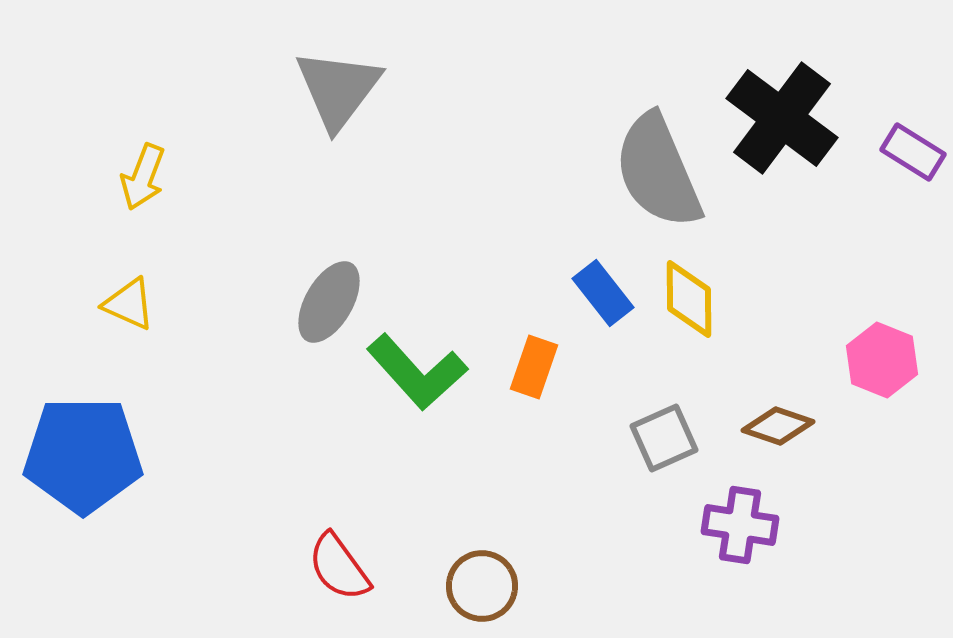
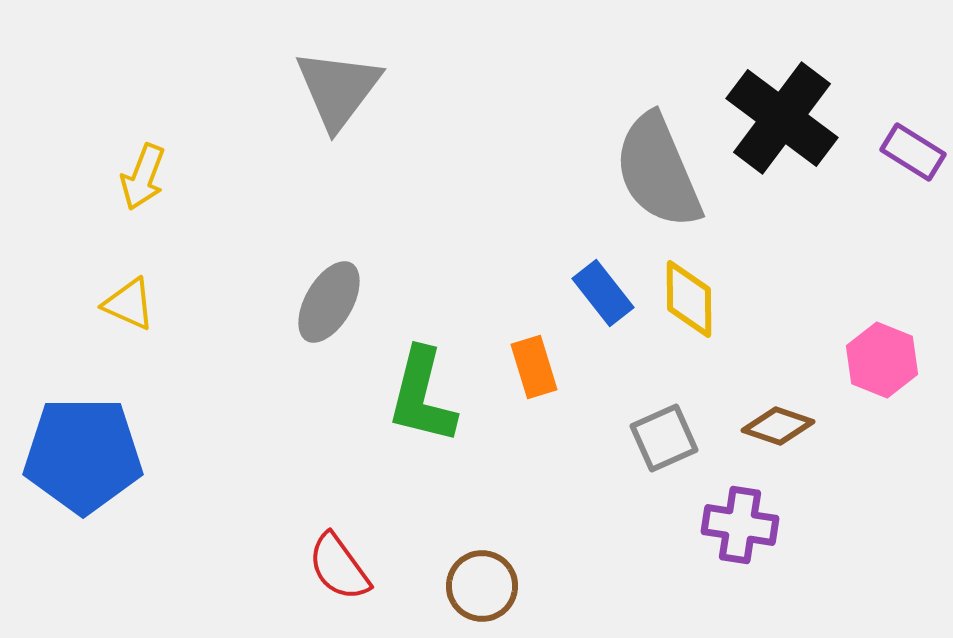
orange rectangle: rotated 36 degrees counterclockwise
green L-shape: moved 5 px right, 24 px down; rotated 56 degrees clockwise
